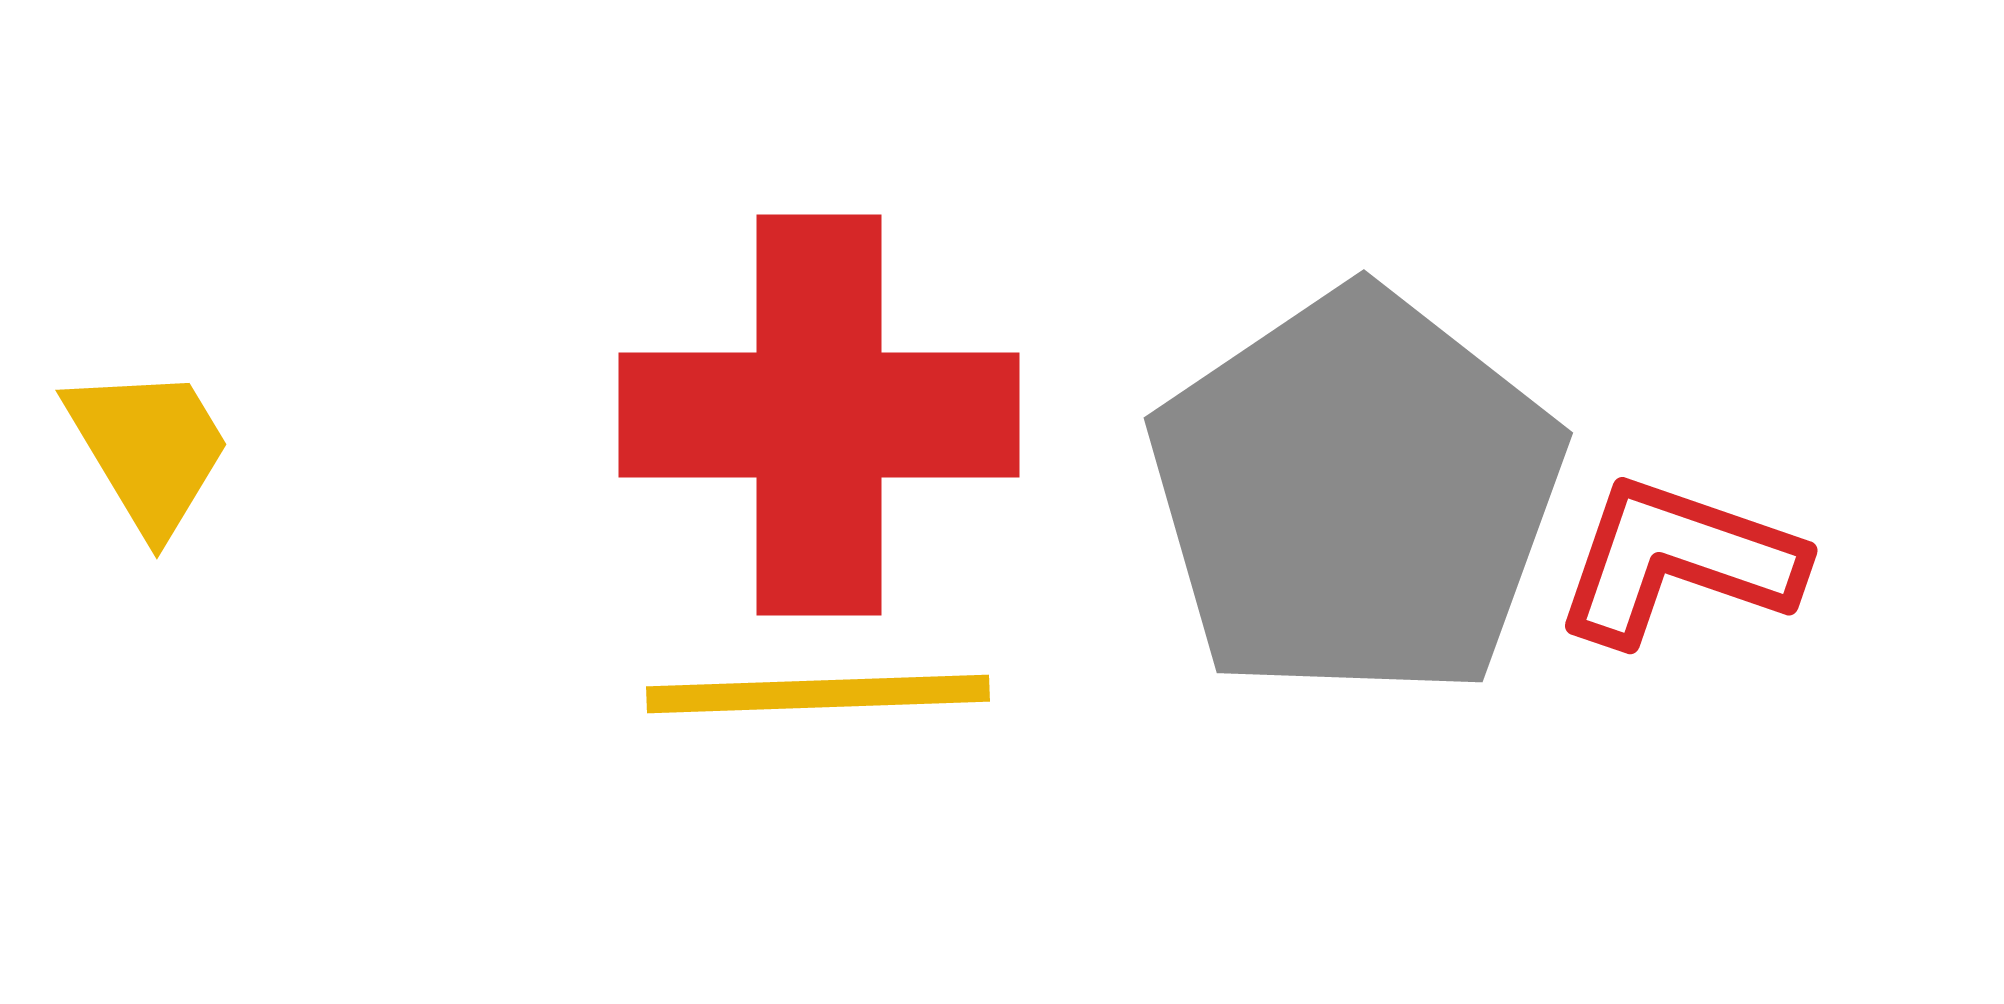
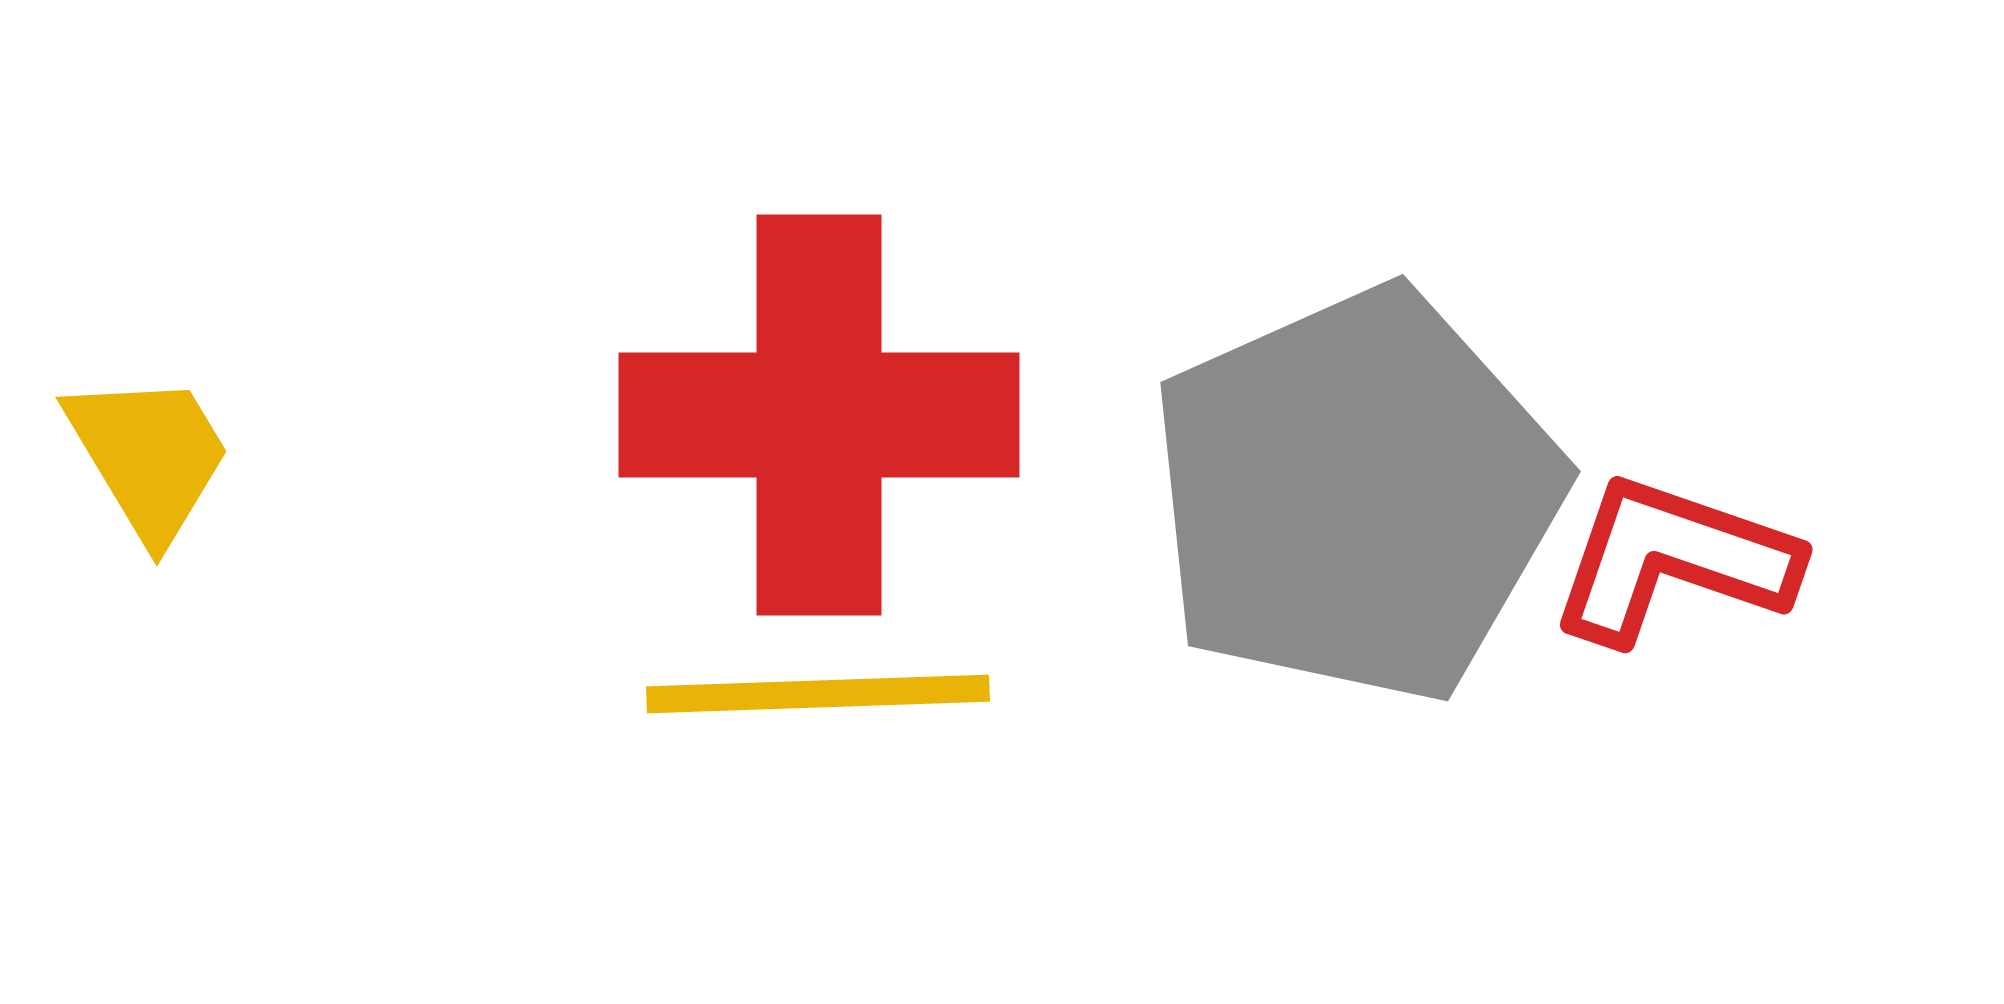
yellow trapezoid: moved 7 px down
gray pentagon: rotated 10 degrees clockwise
red L-shape: moved 5 px left, 1 px up
